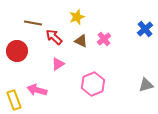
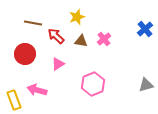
red arrow: moved 2 px right, 1 px up
brown triangle: rotated 16 degrees counterclockwise
red circle: moved 8 px right, 3 px down
